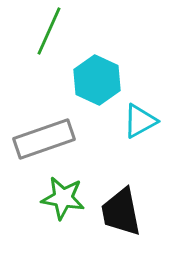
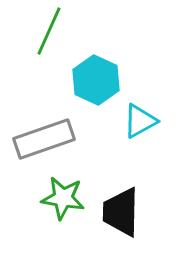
cyan hexagon: moved 1 px left
black trapezoid: rotated 12 degrees clockwise
